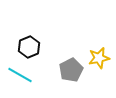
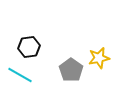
black hexagon: rotated 15 degrees clockwise
gray pentagon: rotated 10 degrees counterclockwise
